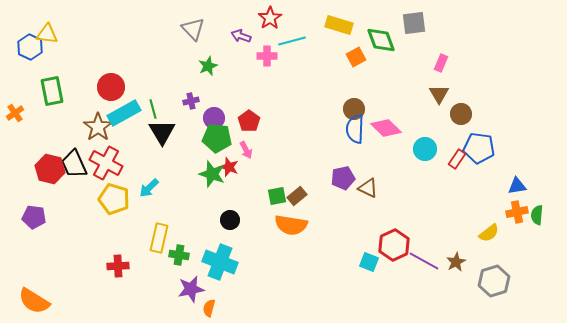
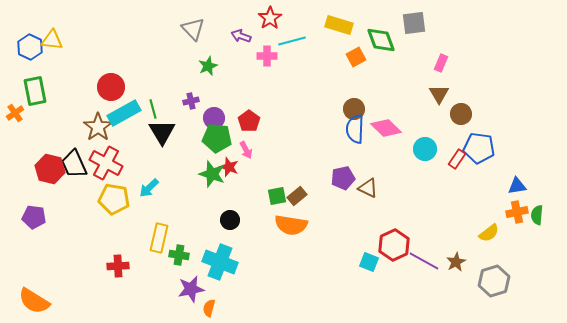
yellow triangle at (47, 34): moved 5 px right, 6 px down
green rectangle at (52, 91): moved 17 px left
yellow pentagon at (114, 199): rotated 8 degrees counterclockwise
